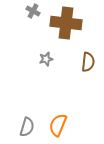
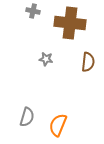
gray cross: rotated 16 degrees counterclockwise
brown cross: moved 4 px right
gray star: rotated 24 degrees clockwise
gray semicircle: moved 10 px up
